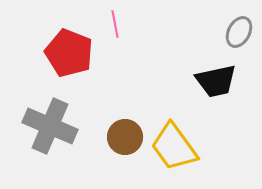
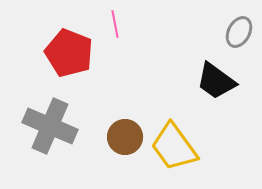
black trapezoid: rotated 48 degrees clockwise
